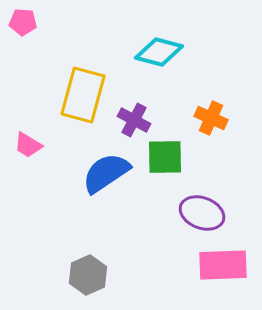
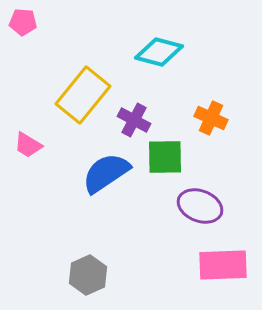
yellow rectangle: rotated 24 degrees clockwise
purple ellipse: moved 2 px left, 7 px up
